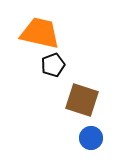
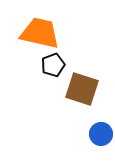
brown square: moved 11 px up
blue circle: moved 10 px right, 4 px up
